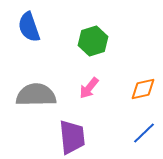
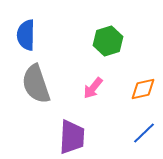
blue semicircle: moved 3 px left, 8 px down; rotated 20 degrees clockwise
green hexagon: moved 15 px right
pink arrow: moved 4 px right
gray semicircle: moved 11 px up; rotated 108 degrees counterclockwise
purple trapezoid: rotated 9 degrees clockwise
